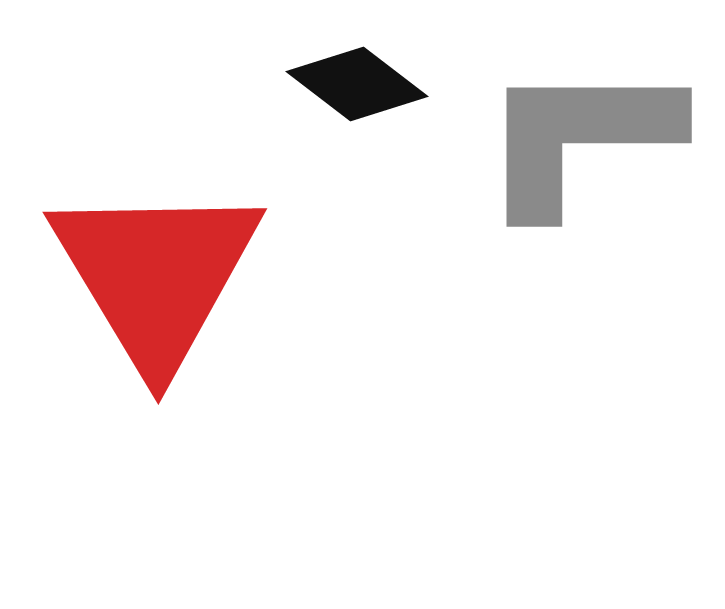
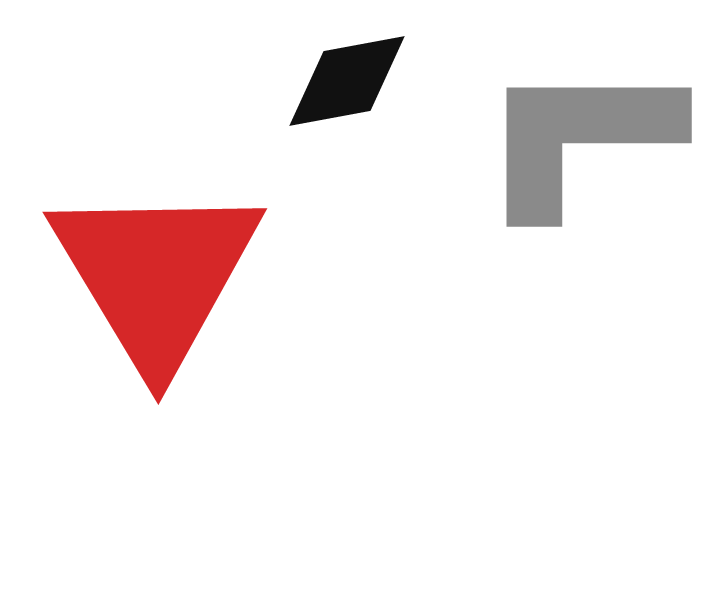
black diamond: moved 10 px left, 3 px up; rotated 48 degrees counterclockwise
